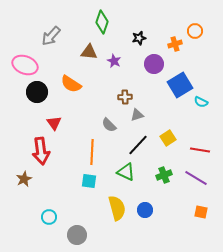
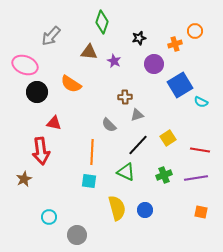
red triangle: rotated 42 degrees counterclockwise
purple line: rotated 40 degrees counterclockwise
